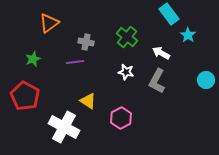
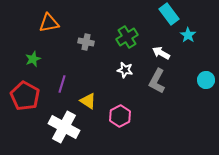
orange triangle: rotated 25 degrees clockwise
green cross: rotated 20 degrees clockwise
purple line: moved 13 px left, 22 px down; rotated 66 degrees counterclockwise
white star: moved 1 px left, 2 px up
pink hexagon: moved 1 px left, 2 px up
